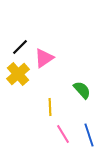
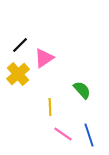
black line: moved 2 px up
pink line: rotated 24 degrees counterclockwise
